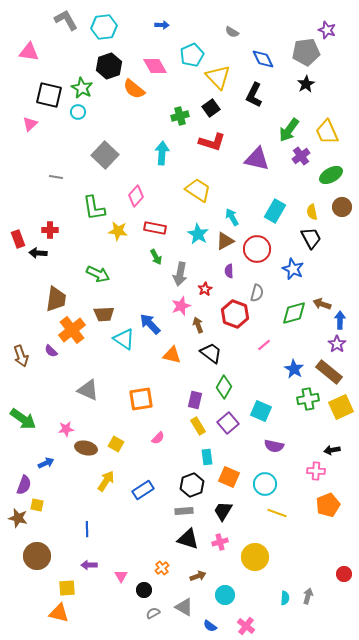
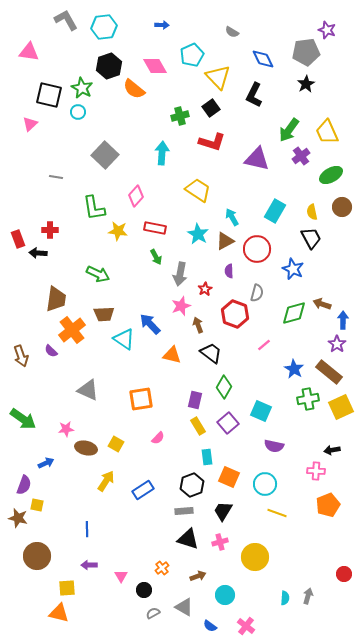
blue arrow at (340, 320): moved 3 px right
